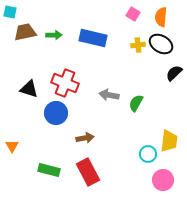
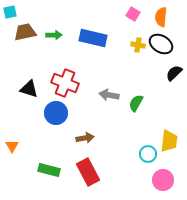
cyan square: rotated 24 degrees counterclockwise
yellow cross: rotated 16 degrees clockwise
